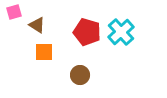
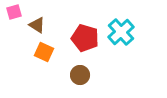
red pentagon: moved 2 px left, 6 px down
orange square: rotated 24 degrees clockwise
